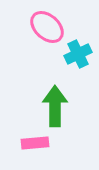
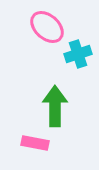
cyan cross: rotated 8 degrees clockwise
pink rectangle: rotated 16 degrees clockwise
